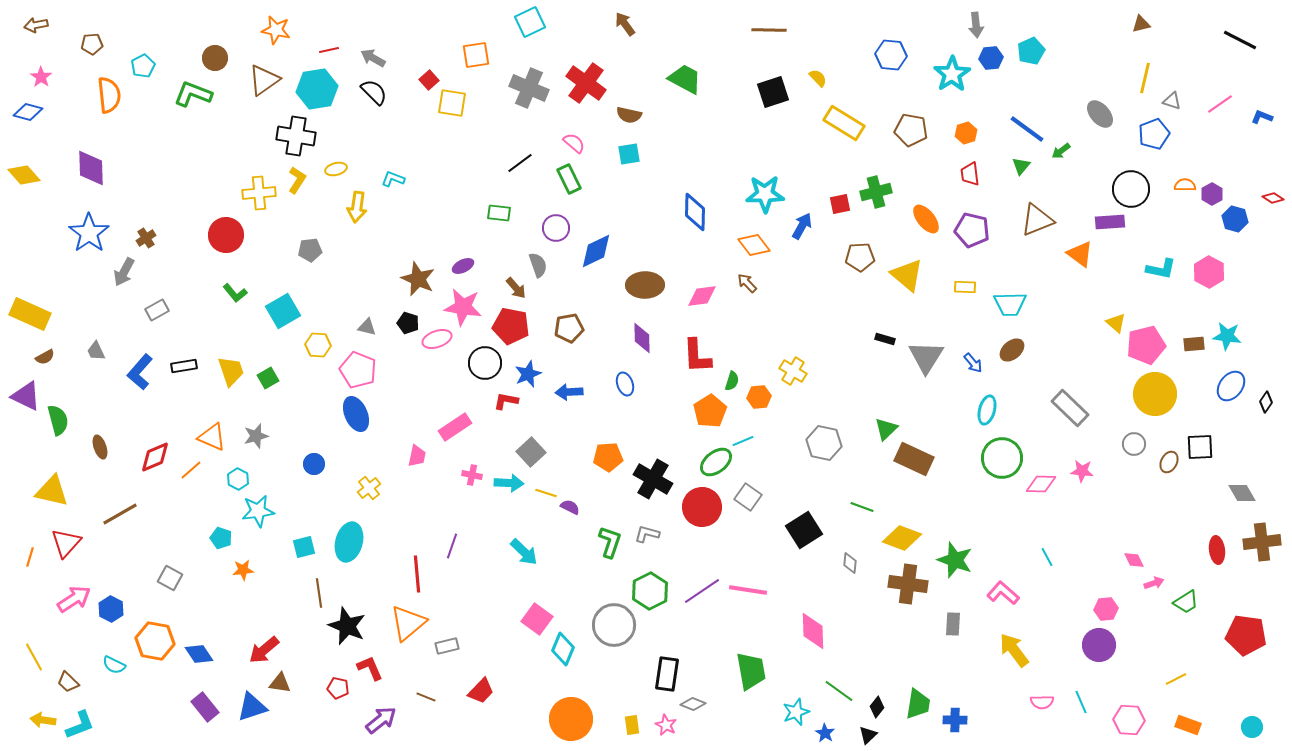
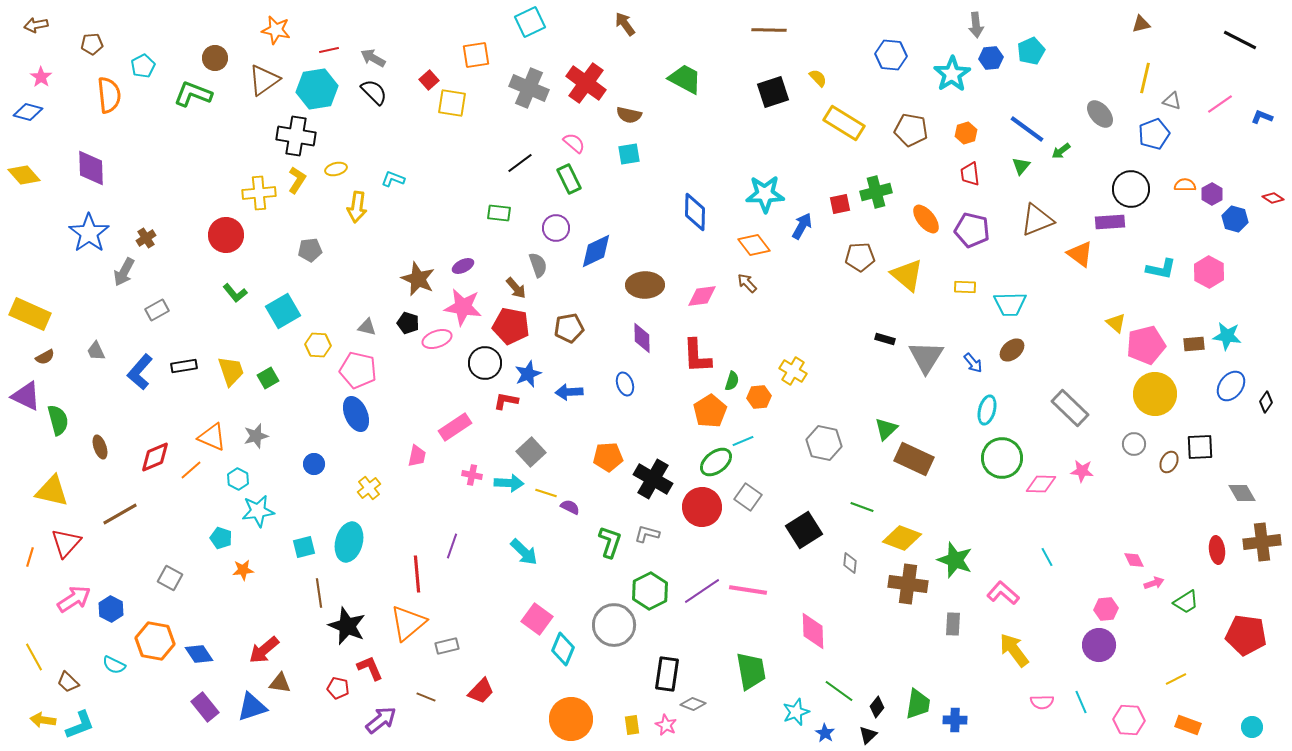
pink pentagon at (358, 370): rotated 9 degrees counterclockwise
